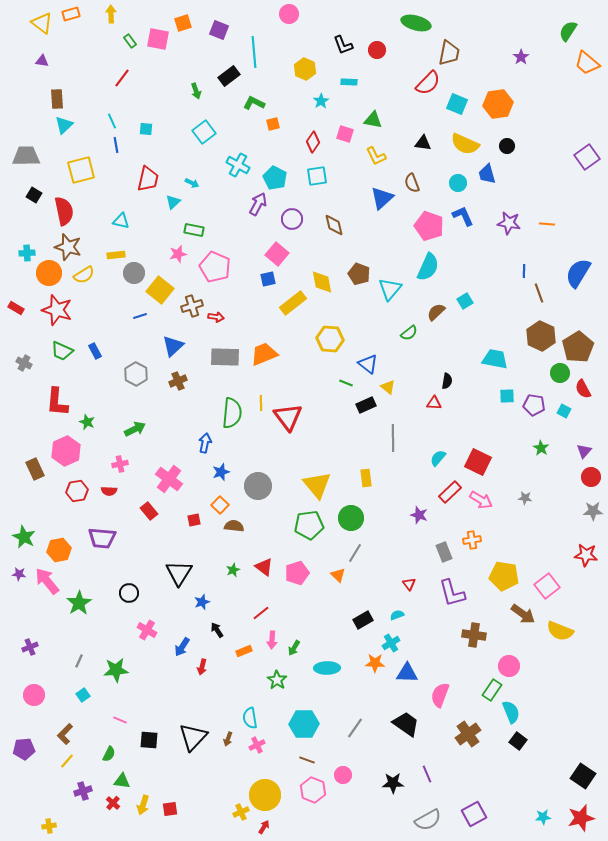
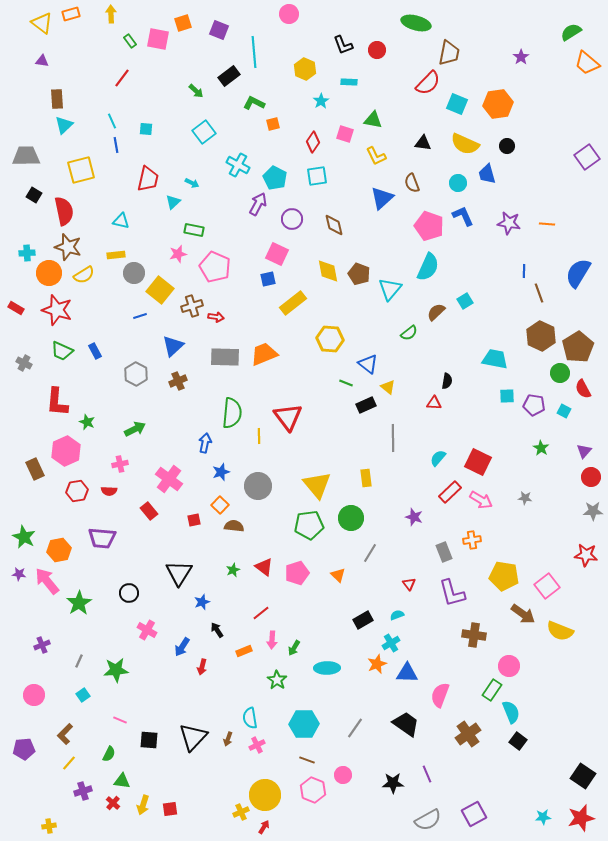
green semicircle at (568, 31): moved 3 px right, 1 px down; rotated 25 degrees clockwise
green arrow at (196, 91): rotated 28 degrees counterclockwise
pink square at (277, 254): rotated 15 degrees counterclockwise
yellow diamond at (322, 282): moved 6 px right, 11 px up
yellow line at (261, 403): moved 2 px left, 33 px down
purple star at (419, 515): moved 5 px left, 2 px down
gray line at (355, 553): moved 15 px right
purple cross at (30, 647): moved 12 px right, 2 px up
orange star at (375, 663): moved 2 px right, 1 px down; rotated 24 degrees counterclockwise
yellow line at (67, 761): moved 2 px right, 2 px down
